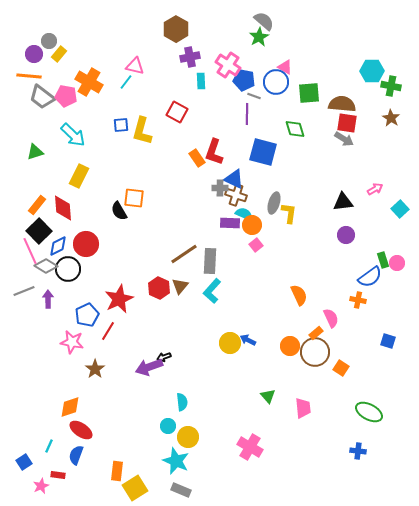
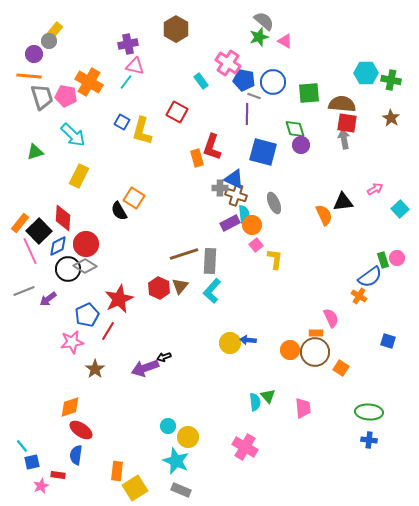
green star at (259, 37): rotated 12 degrees clockwise
yellow rectangle at (59, 54): moved 4 px left, 24 px up
purple cross at (190, 57): moved 62 px left, 13 px up
pink cross at (228, 65): moved 2 px up
pink triangle at (285, 67): moved 26 px up
cyan hexagon at (372, 71): moved 6 px left, 2 px down
cyan rectangle at (201, 81): rotated 35 degrees counterclockwise
blue circle at (276, 82): moved 3 px left
green cross at (391, 86): moved 6 px up
gray trapezoid at (42, 97): rotated 144 degrees counterclockwise
blue square at (121, 125): moved 1 px right, 3 px up; rotated 35 degrees clockwise
gray arrow at (344, 139): rotated 132 degrees counterclockwise
red L-shape at (214, 152): moved 2 px left, 5 px up
orange rectangle at (197, 158): rotated 18 degrees clockwise
orange square at (134, 198): rotated 25 degrees clockwise
gray ellipse at (274, 203): rotated 40 degrees counterclockwise
orange rectangle at (37, 205): moved 17 px left, 18 px down
red diamond at (63, 208): moved 10 px down; rotated 8 degrees clockwise
yellow L-shape at (289, 213): moved 14 px left, 46 px down
cyan semicircle at (244, 214): rotated 60 degrees clockwise
purple rectangle at (230, 223): rotated 30 degrees counterclockwise
purple circle at (346, 235): moved 45 px left, 90 px up
brown line at (184, 254): rotated 16 degrees clockwise
pink circle at (397, 263): moved 5 px up
gray diamond at (46, 266): moved 39 px right
orange semicircle at (299, 295): moved 25 px right, 80 px up
purple arrow at (48, 299): rotated 126 degrees counterclockwise
orange cross at (358, 300): moved 1 px right, 4 px up; rotated 21 degrees clockwise
orange rectangle at (316, 333): rotated 40 degrees clockwise
blue arrow at (248, 340): rotated 21 degrees counterclockwise
pink star at (72, 342): rotated 20 degrees counterclockwise
orange circle at (290, 346): moved 4 px down
purple arrow at (149, 367): moved 4 px left, 1 px down
cyan semicircle at (182, 402): moved 73 px right
green ellipse at (369, 412): rotated 24 degrees counterclockwise
cyan line at (49, 446): moved 27 px left; rotated 64 degrees counterclockwise
pink cross at (250, 447): moved 5 px left
blue cross at (358, 451): moved 11 px right, 11 px up
blue semicircle at (76, 455): rotated 12 degrees counterclockwise
blue square at (24, 462): moved 8 px right; rotated 21 degrees clockwise
